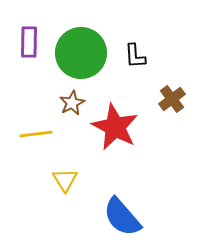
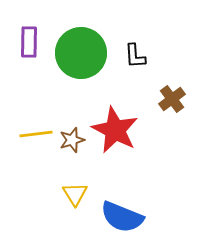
brown star: moved 37 px down; rotated 10 degrees clockwise
red star: moved 3 px down
yellow triangle: moved 10 px right, 14 px down
blue semicircle: rotated 27 degrees counterclockwise
